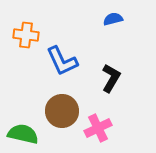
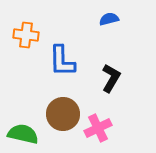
blue semicircle: moved 4 px left
blue L-shape: rotated 24 degrees clockwise
brown circle: moved 1 px right, 3 px down
